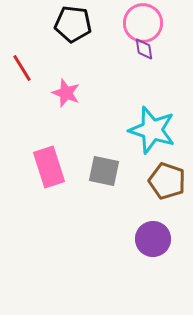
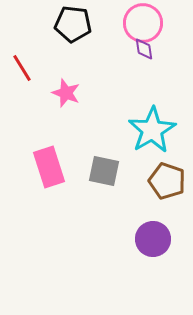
cyan star: rotated 24 degrees clockwise
